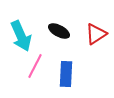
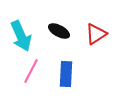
pink line: moved 4 px left, 5 px down
